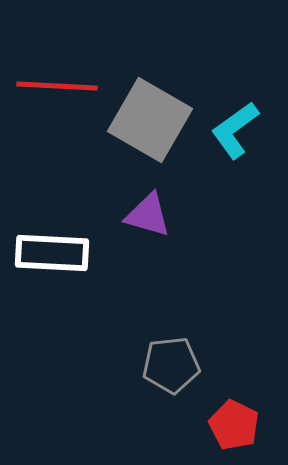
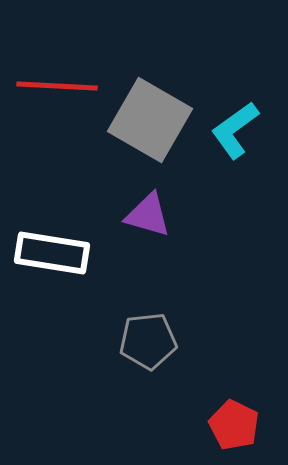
white rectangle: rotated 6 degrees clockwise
gray pentagon: moved 23 px left, 24 px up
